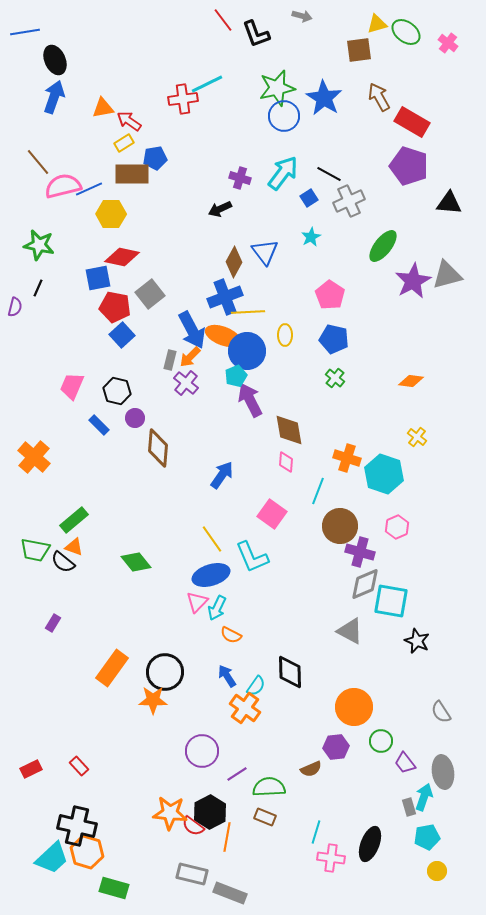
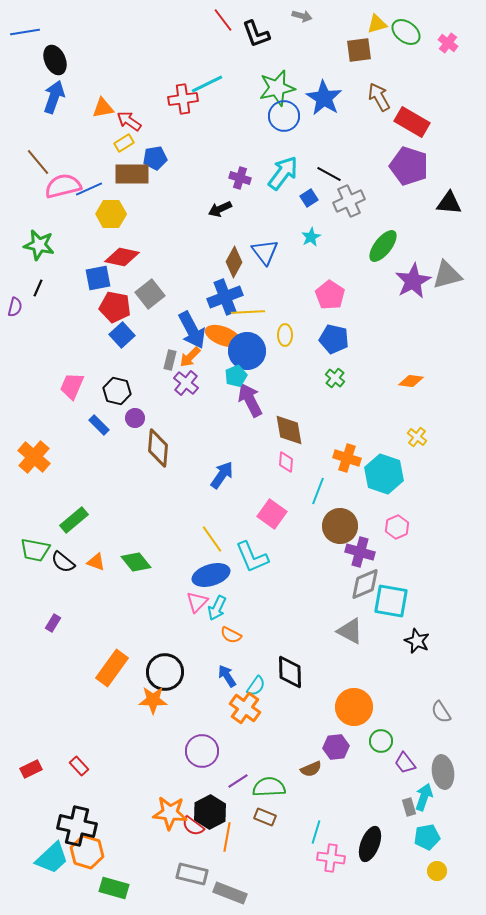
orange triangle at (74, 547): moved 22 px right, 15 px down
purple line at (237, 774): moved 1 px right, 7 px down
